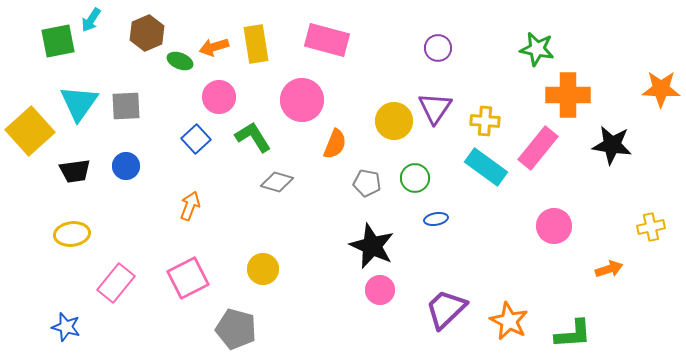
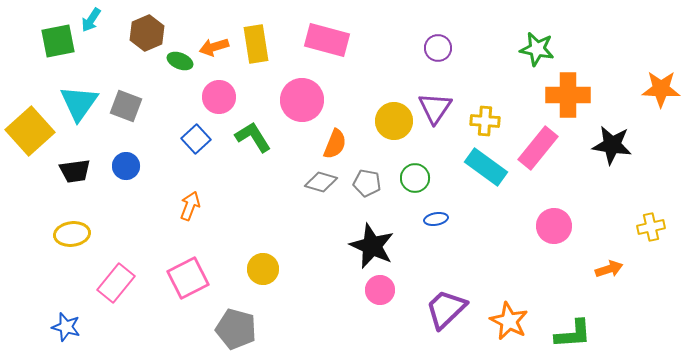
gray square at (126, 106): rotated 24 degrees clockwise
gray diamond at (277, 182): moved 44 px right
